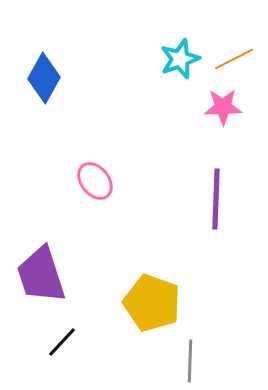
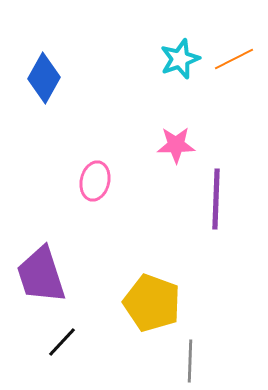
pink star: moved 47 px left, 38 px down
pink ellipse: rotated 51 degrees clockwise
